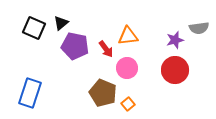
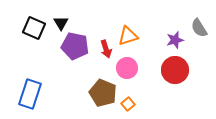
black triangle: rotated 21 degrees counterclockwise
gray semicircle: rotated 66 degrees clockwise
orange triangle: rotated 10 degrees counterclockwise
red arrow: rotated 18 degrees clockwise
blue rectangle: moved 1 px down
